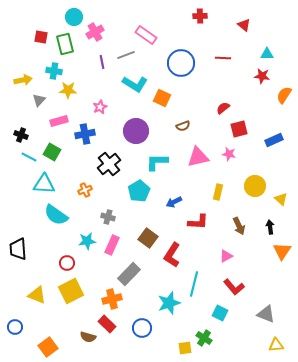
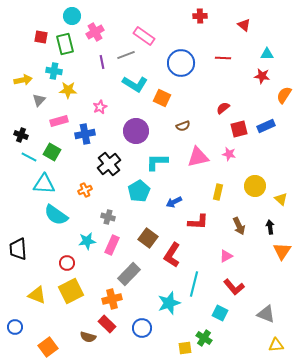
cyan circle at (74, 17): moved 2 px left, 1 px up
pink rectangle at (146, 35): moved 2 px left, 1 px down
blue rectangle at (274, 140): moved 8 px left, 14 px up
